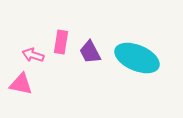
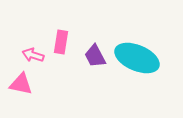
purple trapezoid: moved 5 px right, 4 px down
